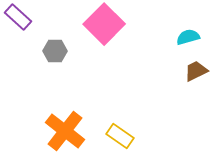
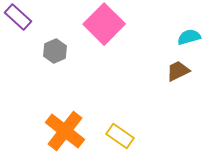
cyan semicircle: moved 1 px right
gray hexagon: rotated 25 degrees counterclockwise
brown trapezoid: moved 18 px left
